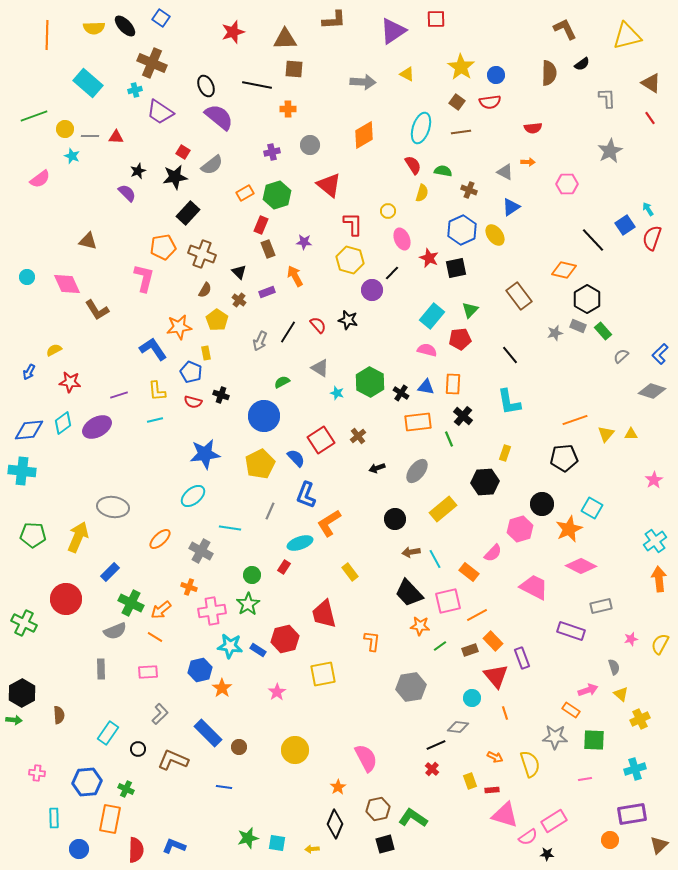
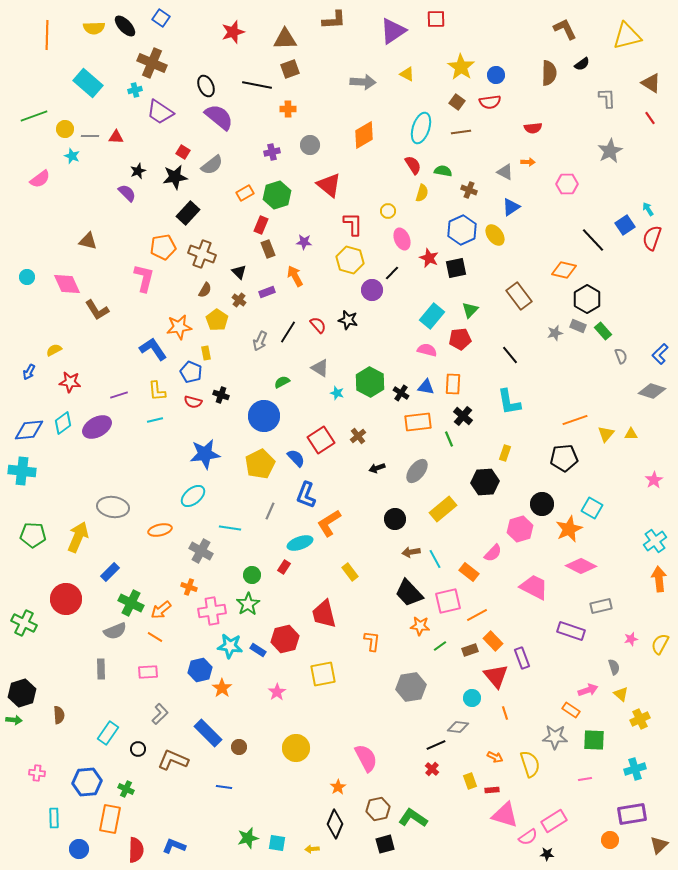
brown square at (294, 69): moved 4 px left; rotated 24 degrees counterclockwise
gray semicircle at (621, 356): rotated 112 degrees clockwise
orange ellipse at (160, 539): moved 9 px up; rotated 30 degrees clockwise
black hexagon at (22, 693): rotated 12 degrees clockwise
yellow circle at (295, 750): moved 1 px right, 2 px up
